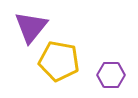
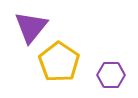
yellow pentagon: moved 1 px down; rotated 24 degrees clockwise
